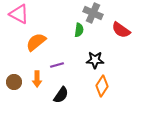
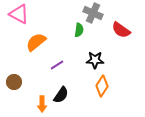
purple line: rotated 16 degrees counterclockwise
orange arrow: moved 5 px right, 25 px down
